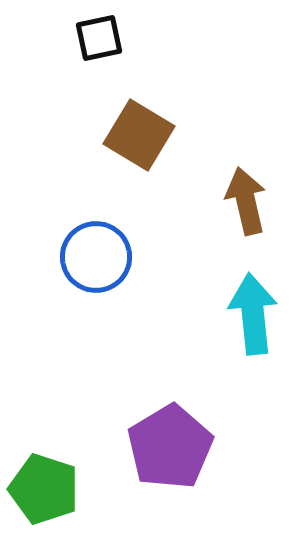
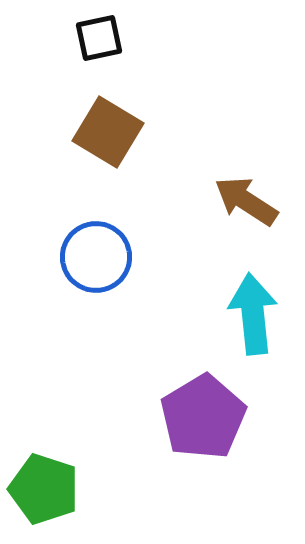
brown square: moved 31 px left, 3 px up
brown arrow: rotated 44 degrees counterclockwise
purple pentagon: moved 33 px right, 30 px up
